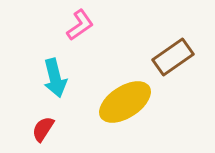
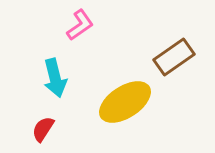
brown rectangle: moved 1 px right
